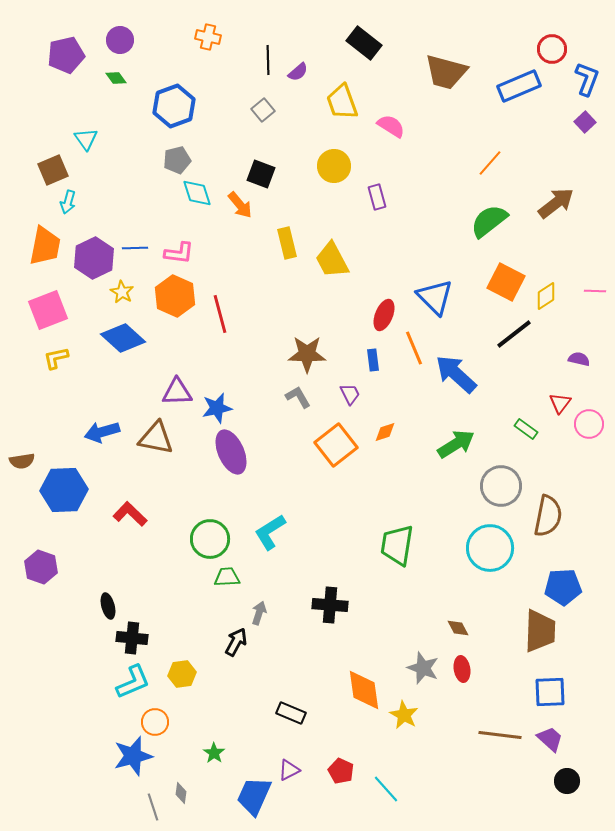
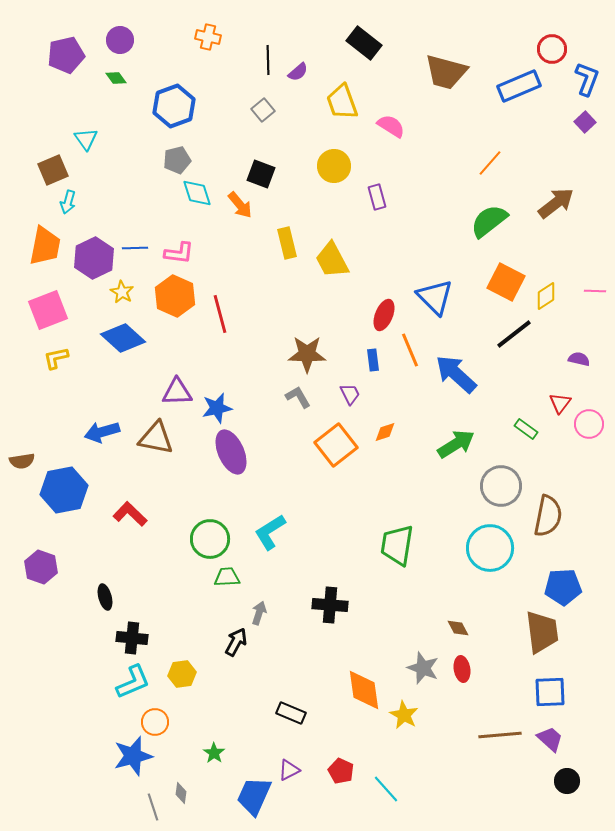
orange line at (414, 348): moved 4 px left, 2 px down
blue hexagon at (64, 490): rotated 9 degrees counterclockwise
black ellipse at (108, 606): moved 3 px left, 9 px up
brown trapezoid at (540, 631): moved 2 px right, 1 px down; rotated 9 degrees counterclockwise
brown line at (500, 735): rotated 12 degrees counterclockwise
